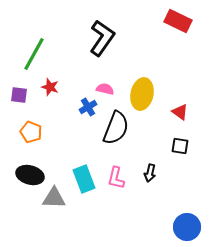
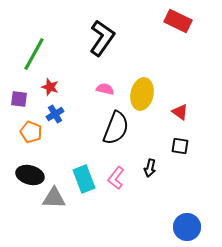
purple square: moved 4 px down
blue cross: moved 33 px left, 7 px down
black arrow: moved 5 px up
pink L-shape: rotated 25 degrees clockwise
